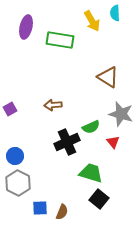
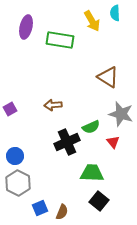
green trapezoid: moved 1 px right; rotated 15 degrees counterclockwise
black square: moved 2 px down
blue square: rotated 21 degrees counterclockwise
